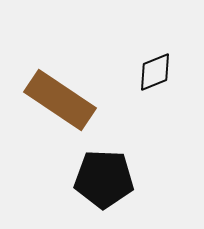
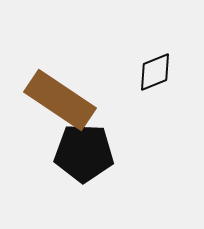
black pentagon: moved 20 px left, 26 px up
